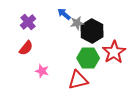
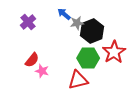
black hexagon: rotated 10 degrees clockwise
red semicircle: moved 6 px right, 12 px down
